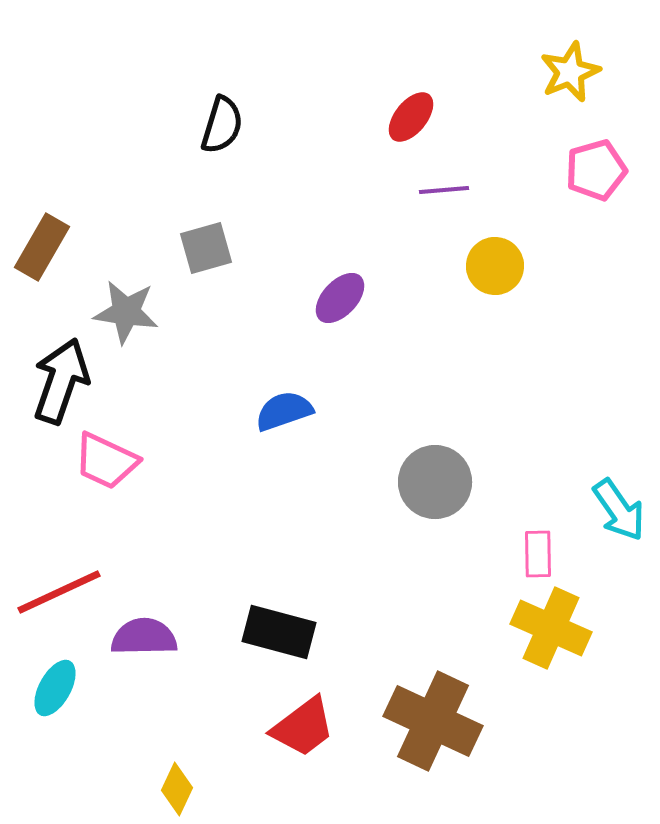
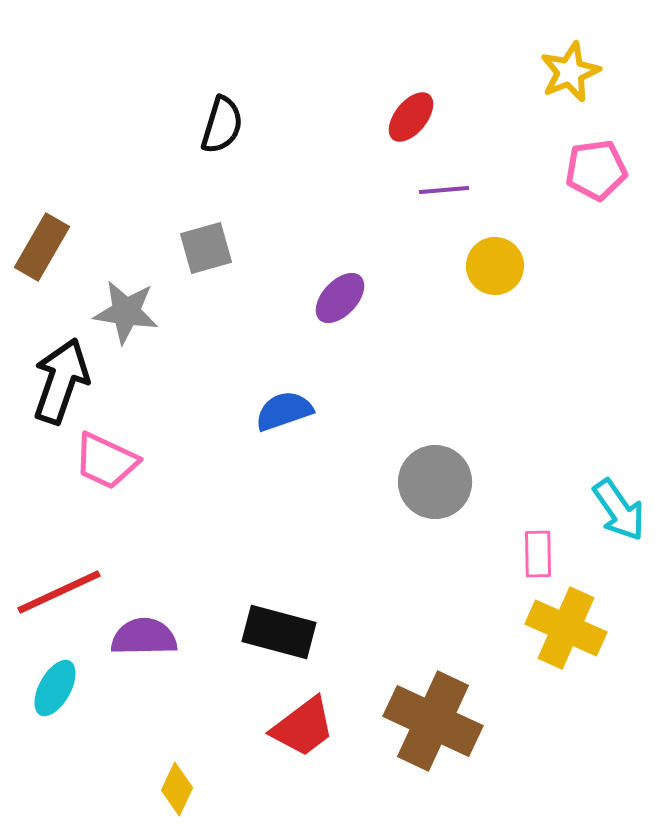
pink pentagon: rotated 8 degrees clockwise
yellow cross: moved 15 px right
